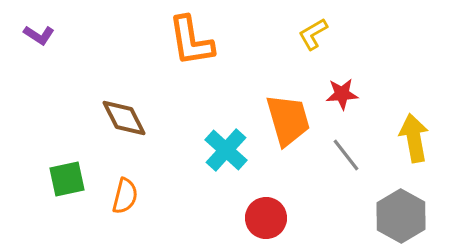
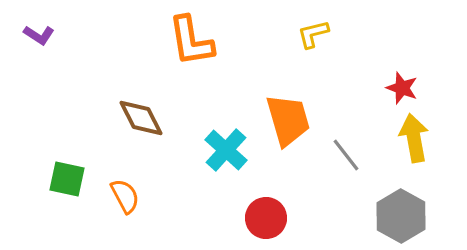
yellow L-shape: rotated 16 degrees clockwise
red star: moved 60 px right, 6 px up; rotated 24 degrees clockwise
brown diamond: moved 17 px right
green square: rotated 24 degrees clockwise
orange semicircle: rotated 42 degrees counterclockwise
